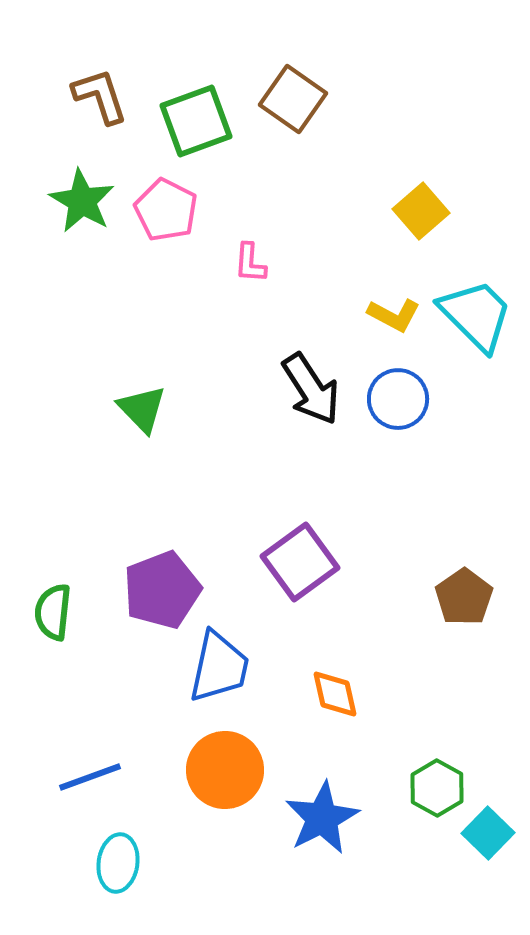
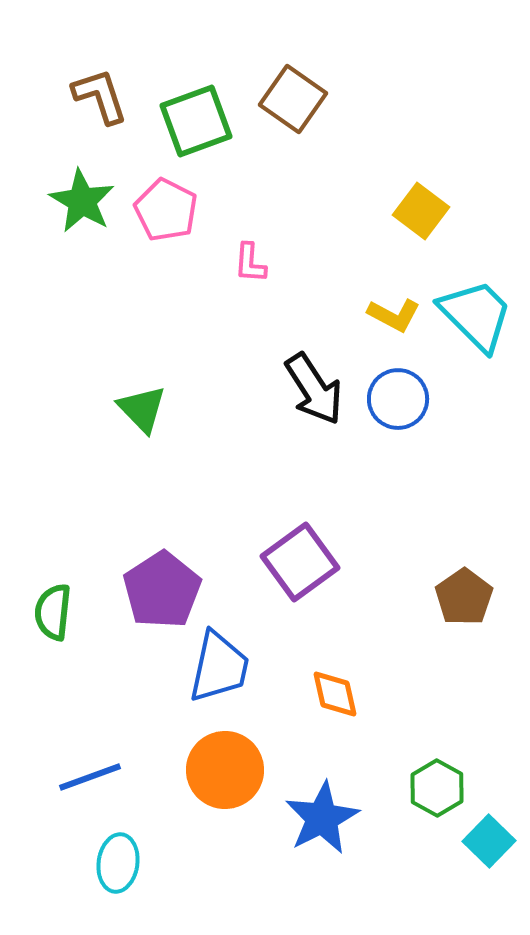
yellow square: rotated 12 degrees counterclockwise
black arrow: moved 3 px right
purple pentagon: rotated 12 degrees counterclockwise
cyan square: moved 1 px right, 8 px down
